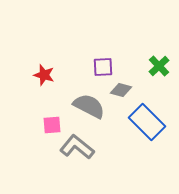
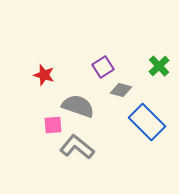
purple square: rotated 30 degrees counterclockwise
gray semicircle: moved 11 px left; rotated 8 degrees counterclockwise
pink square: moved 1 px right
